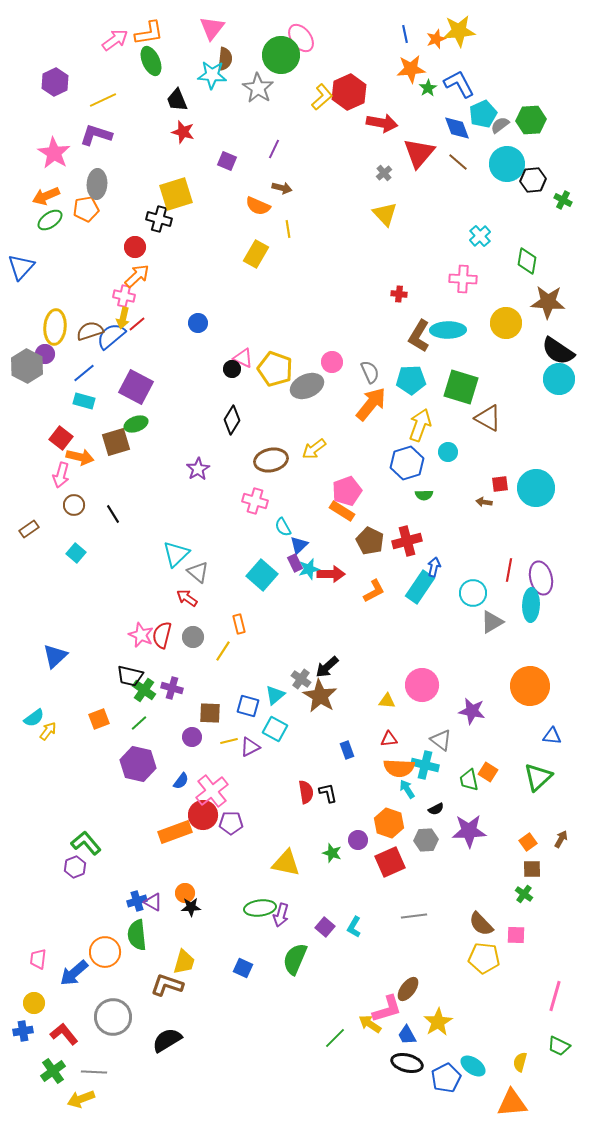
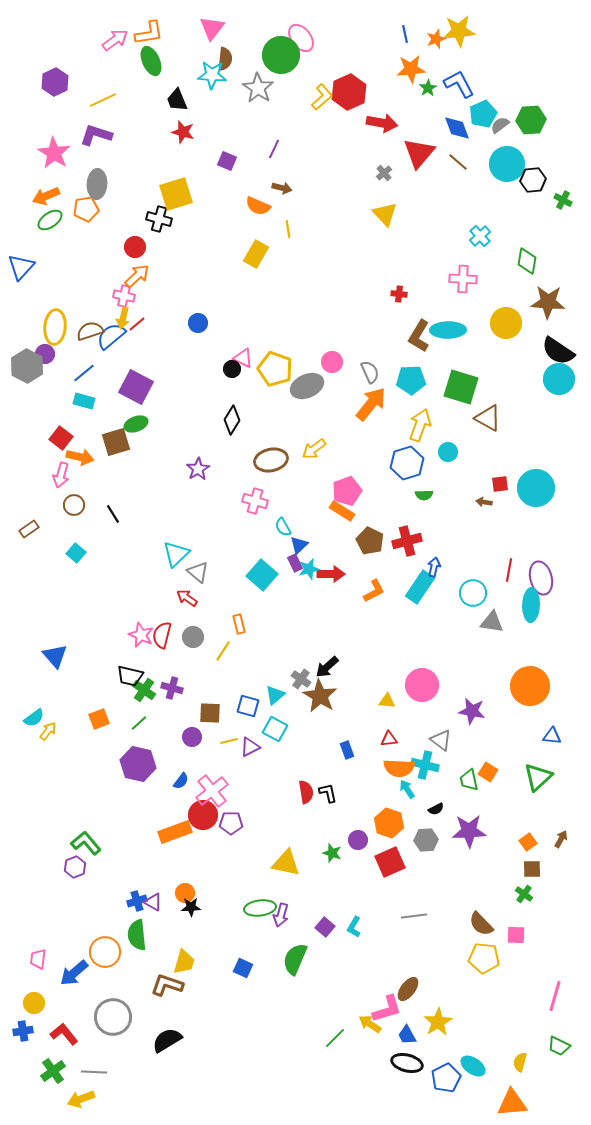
gray triangle at (492, 622): rotated 40 degrees clockwise
blue triangle at (55, 656): rotated 28 degrees counterclockwise
